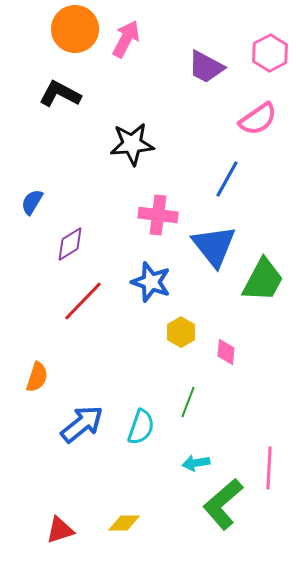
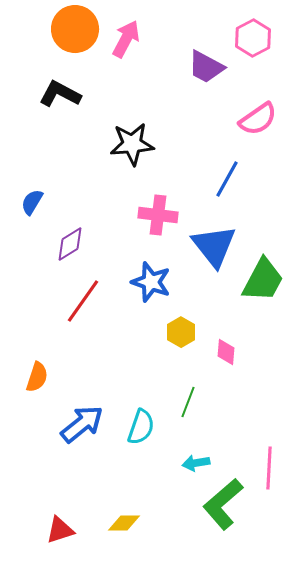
pink hexagon: moved 17 px left, 15 px up
red line: rotated 9 degrees counterclockwise
